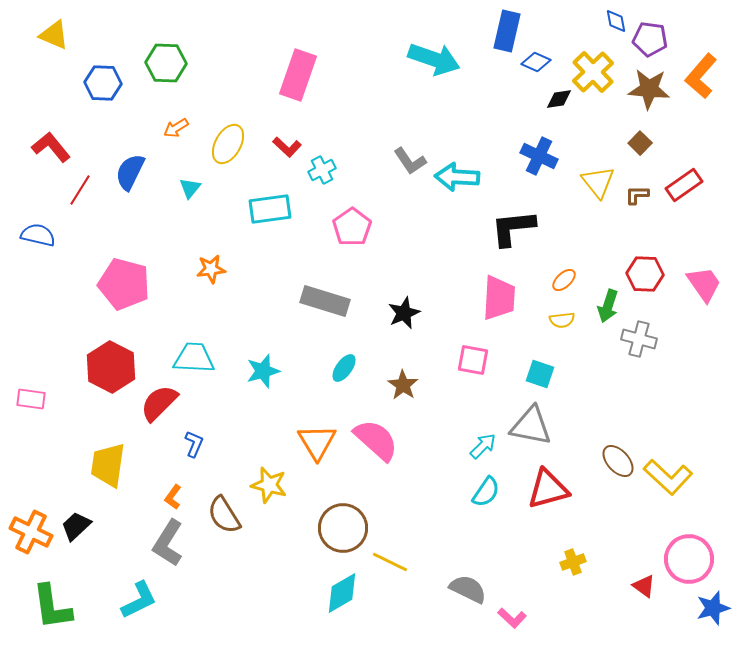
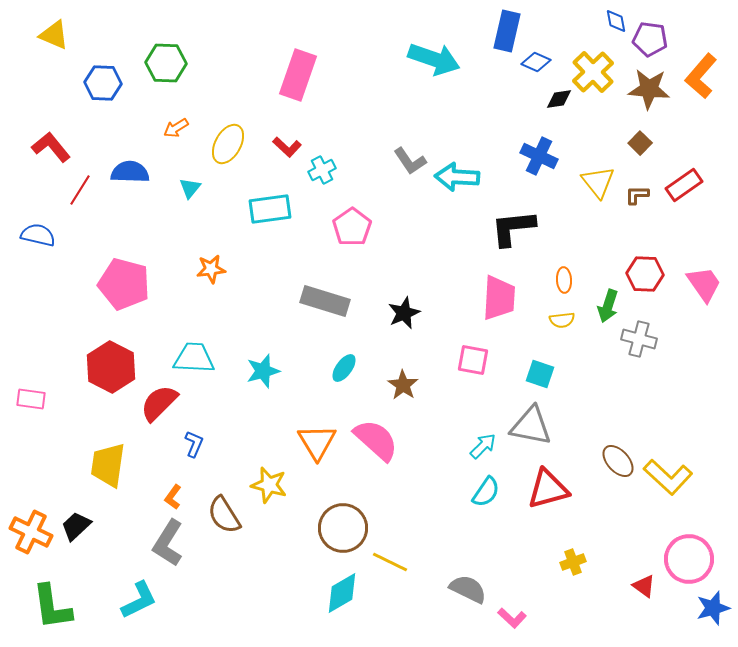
blue semicircle at (130, 172): rotated 66 degrees clockwise
orange ellipse at (564, 280): rotated 50 degrees counterclockwise
